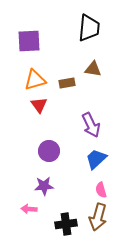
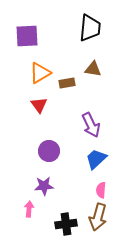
black trapezoid: moved 1 px right
purple square: moved 2 px left, 5 px up
orange triangle: moved 5 px right, 7 px up; rotated 15 degrees counterclockwise
pink semicircle: rotated 21 degrees clockwise
pink arrow: rotated 91 degrees clockwise
